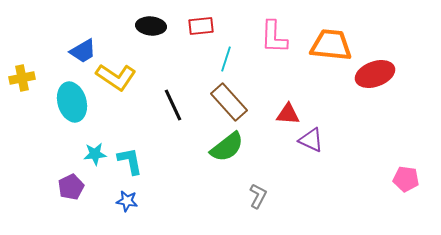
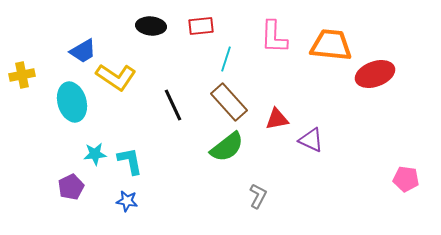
yellow cross: moved 3 px up
red triangle: moved 11 px left, 5 px down; rotated 15 degrees counterclockwise
